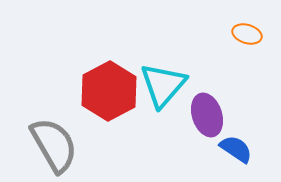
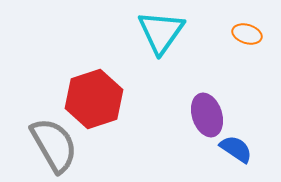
cyan triangle: moved 2 px left, 53 px up; rotated 6 degrees counterclockwise
red hexagon: moved 15 px left, 8 px down; rotated 10 degrees clockwise
